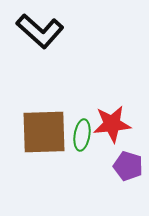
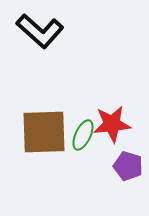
green ellipse: moved 1 px right; rotated 16 degrees clockwise
